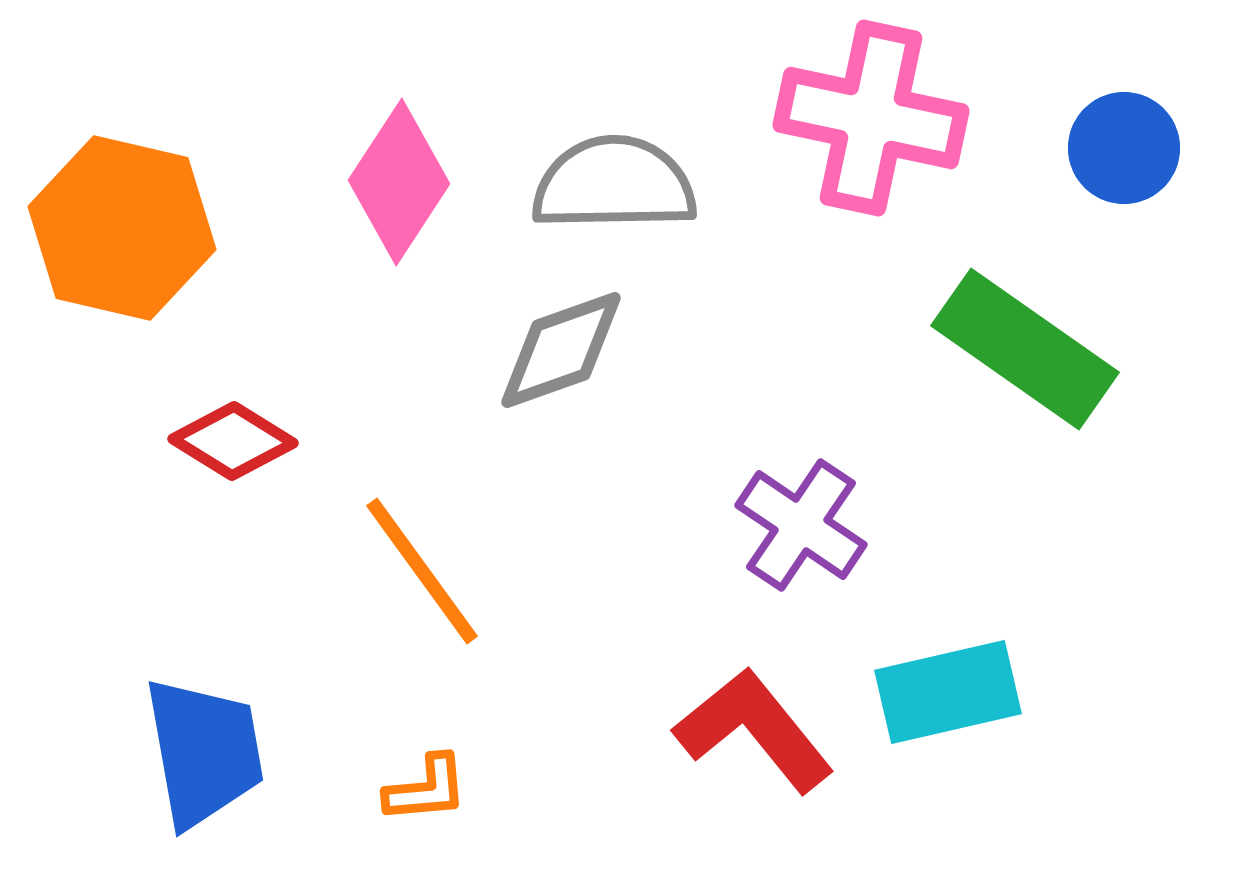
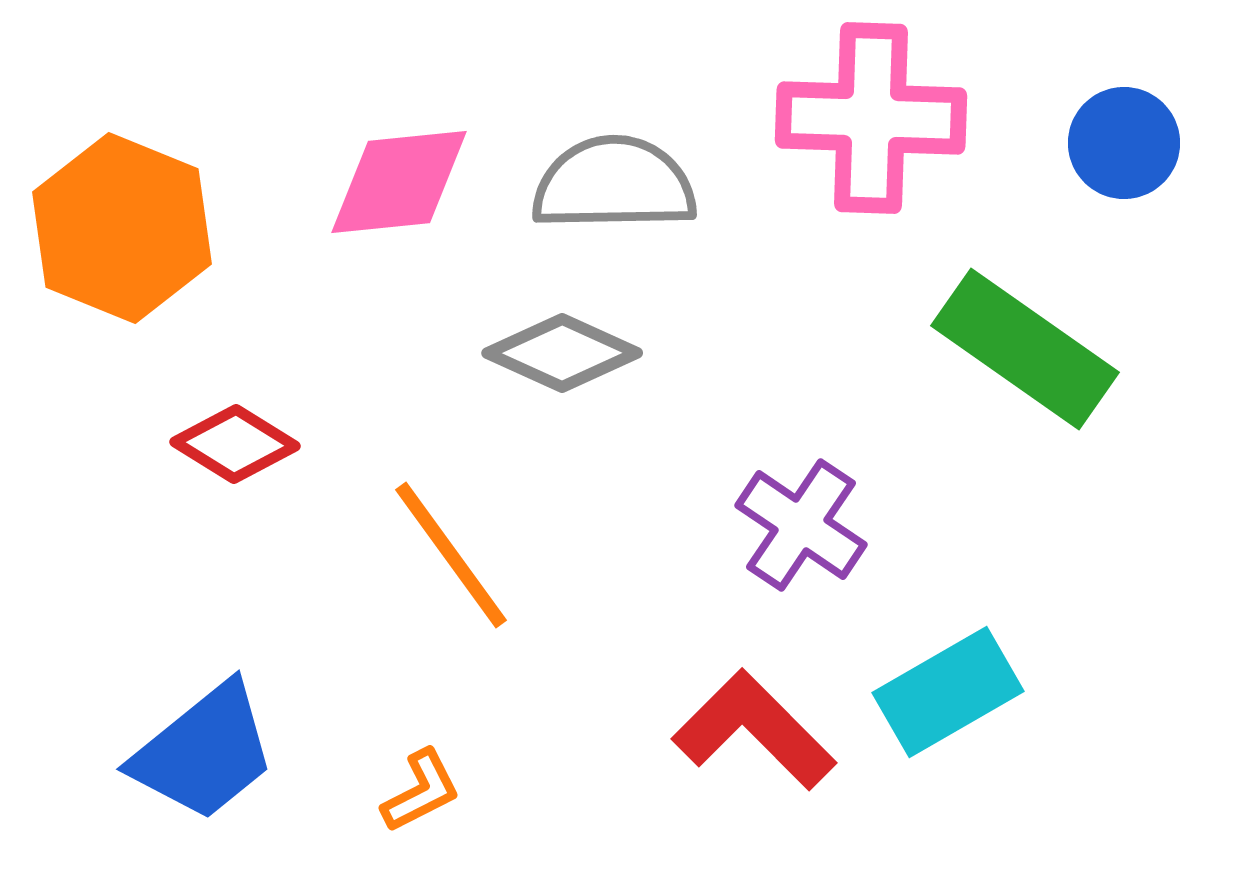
pink cross: rotated 10 degrees counterclockwise
blue circle: moved 5 px up
pink diamond: rotated 51 degrees clockwise
orange hexagon: rotated 9 degrees clockwise
gray diamond: moved 1 px right, 3 px down; rotated 44 degrees clockwise
red diamond: moved 2 px right, 3 px down
orange line: moved 29 px right, 16 px up
cyan rectangle: rotated 17 degrees counterclockwise
red L-shape: rotated 6 degrees counterclockwise
blue trapezoid: rotated 61 degrees clockwise
orange L-shape: moved 5 px left, 2 px down; rotated 22 degrees counterclockwise
